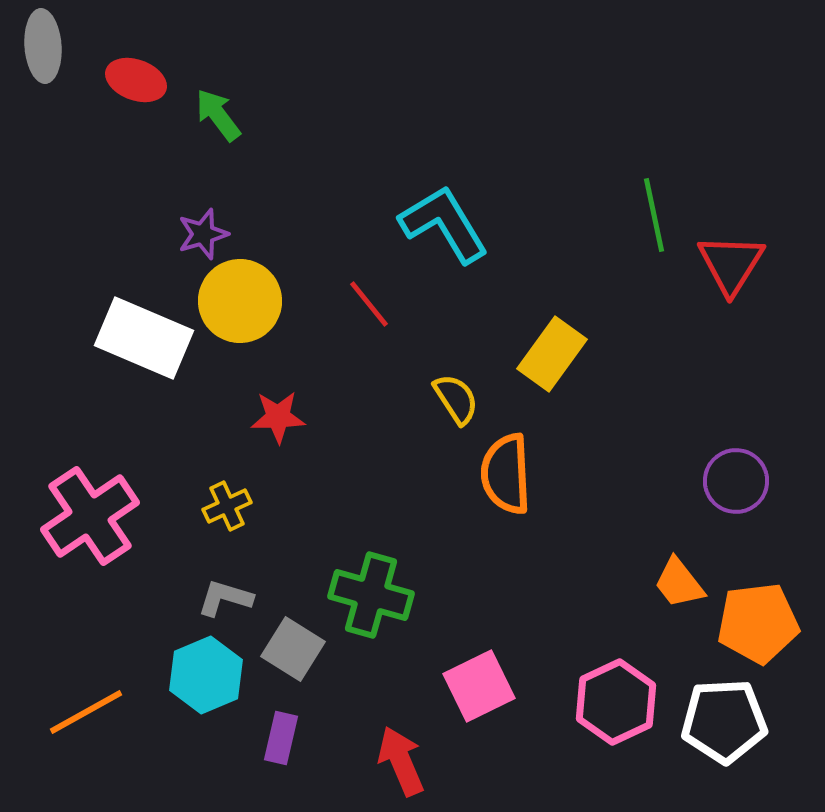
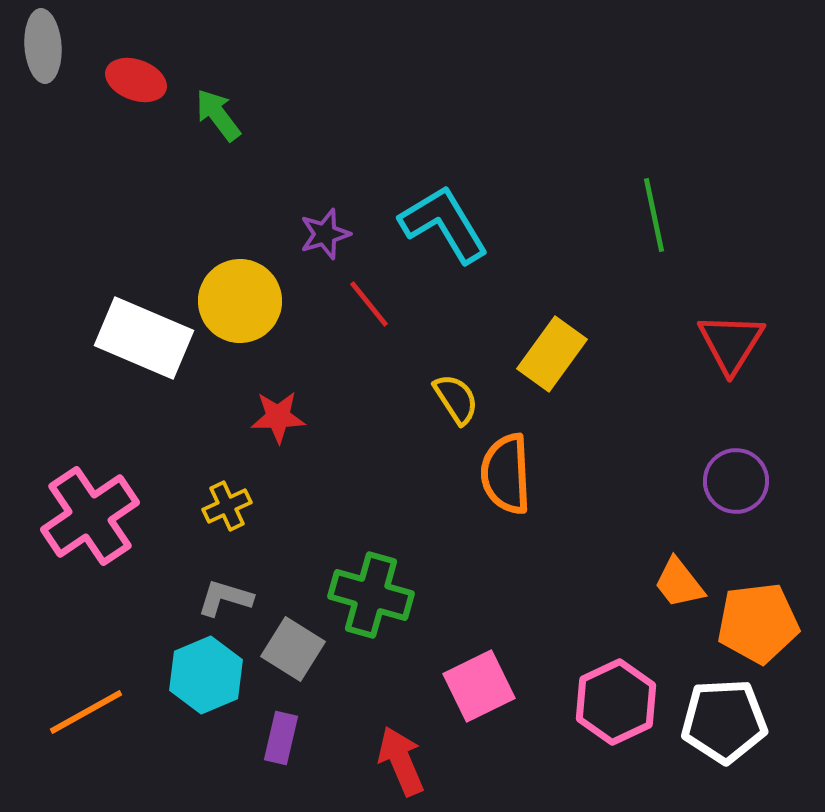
purple star: moved 122 px right
red triangle: moved 79 px down
